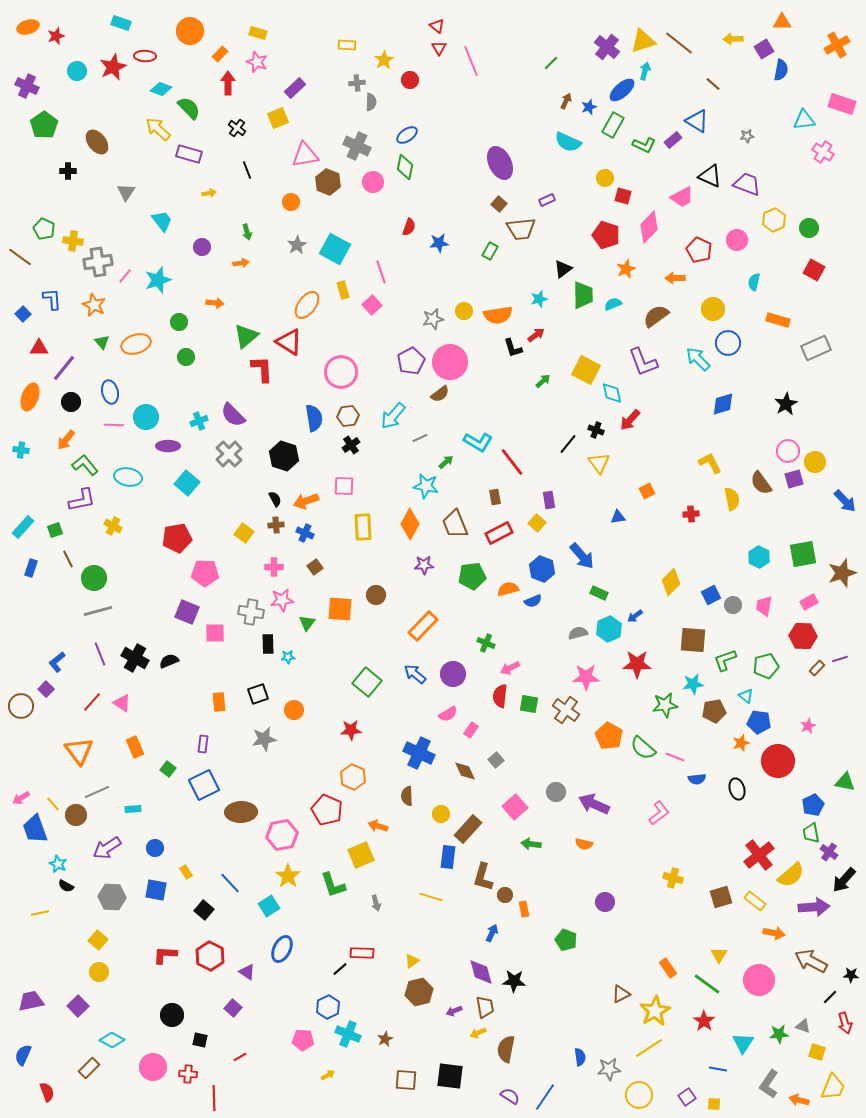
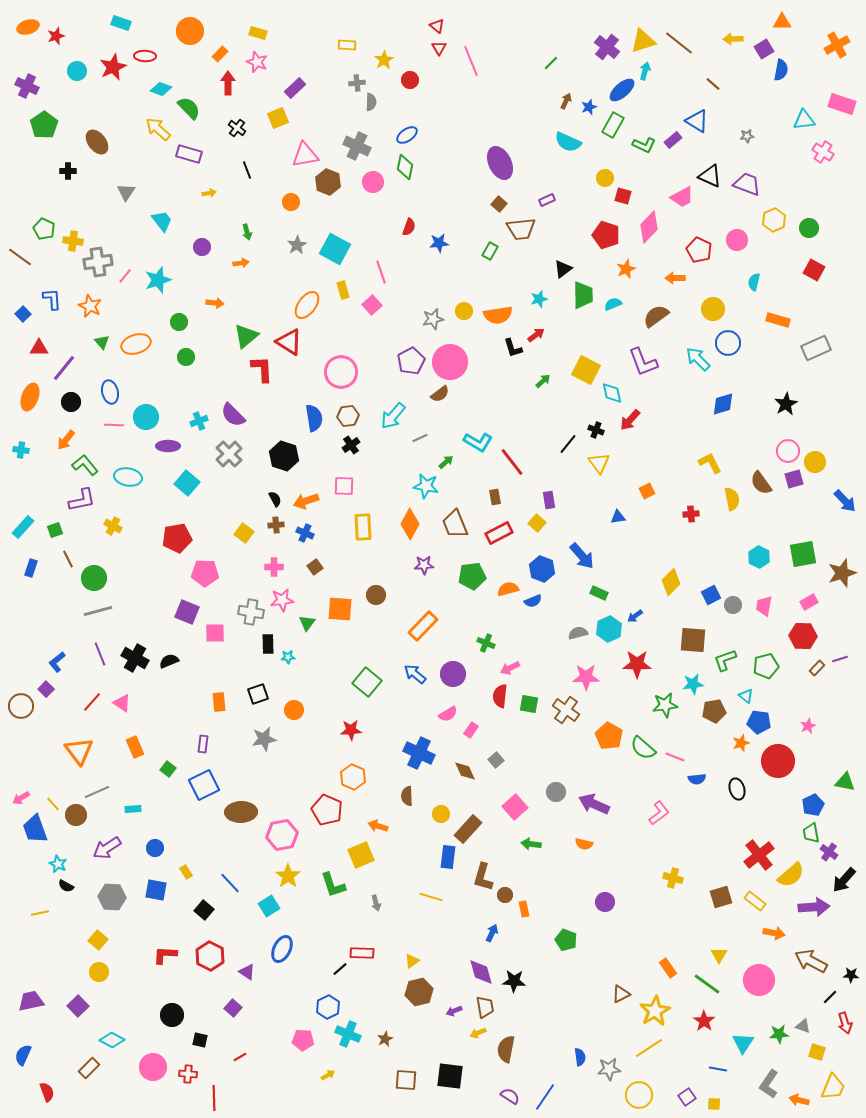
orange star at (94, 305): moved 4 px left, 1 px down
